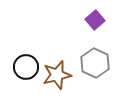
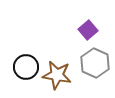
purple square: moved 7 px left, 10 px down
brown star: rotated 24 degrees clockwise
